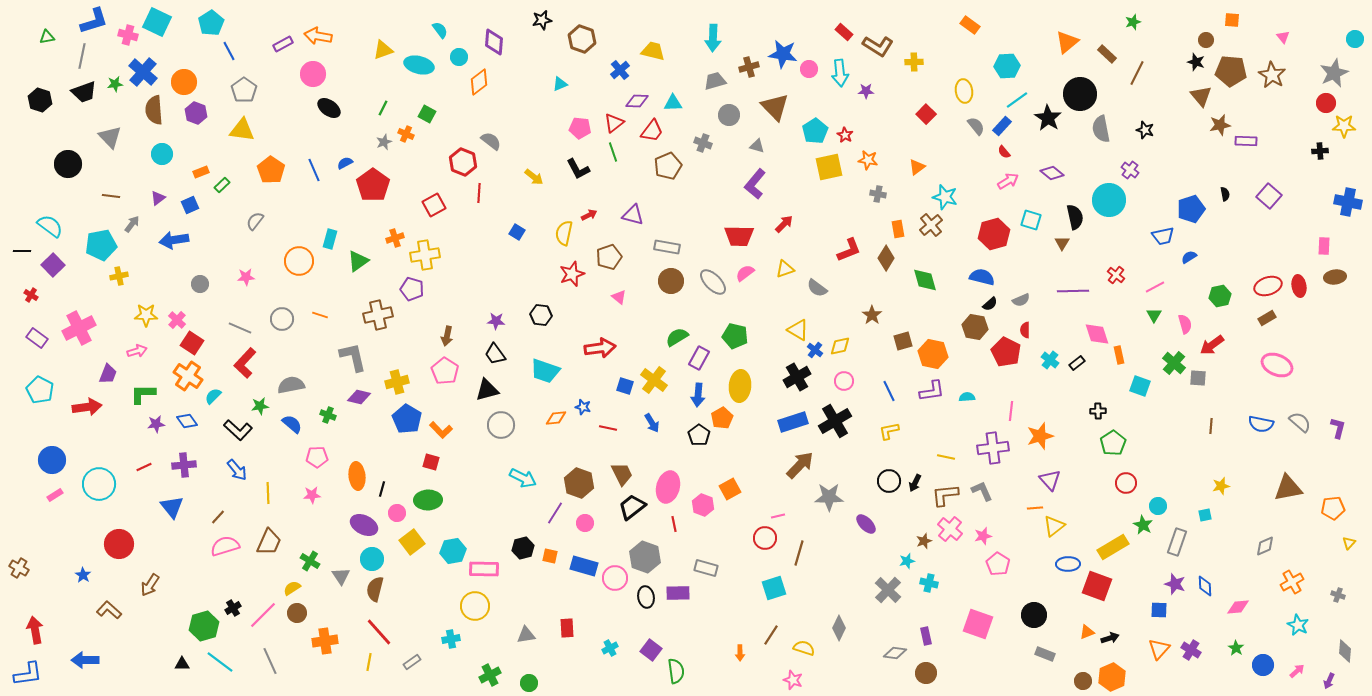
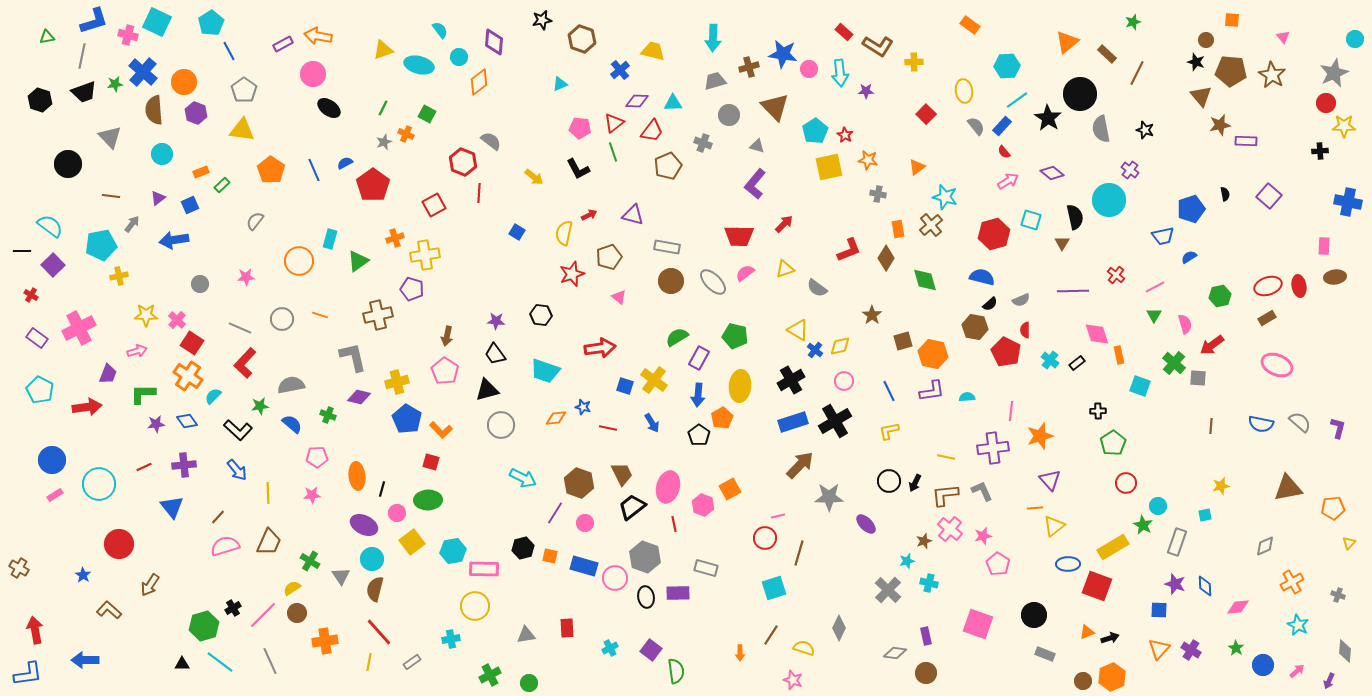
black cross at (797, 377): moved 6 px left, 3 px down
